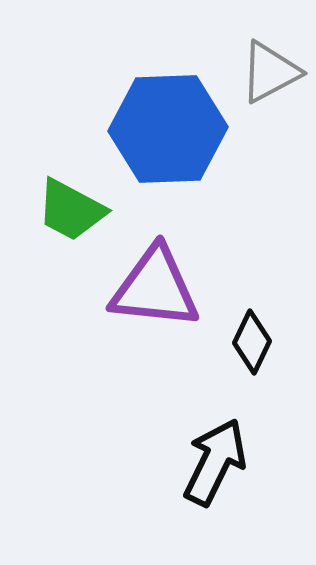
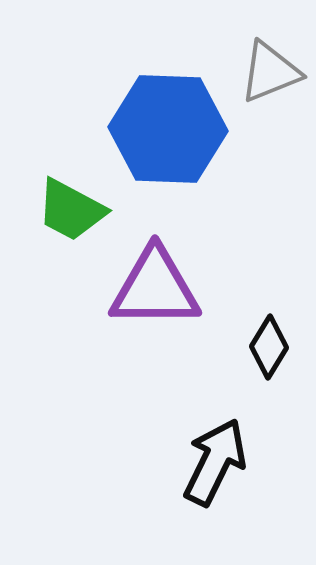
gray triangle: rotated 6 degrees clockwise
blue hexagon: rotated 4 degrees clockwise
purple triangle: rotated 6 degrees counterclockwise
black diamond: moved 17 px right, 5 px down; rotated 6 degrees clockwise
